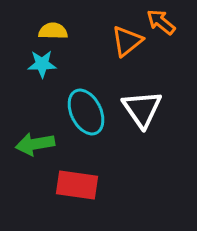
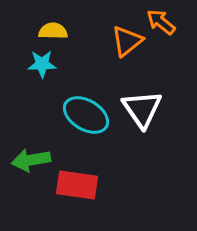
cyan ellipse: moved 3 px down; rotated 33 degrees counterclockwise
green arrow: moved 4 px left, 16 px down
